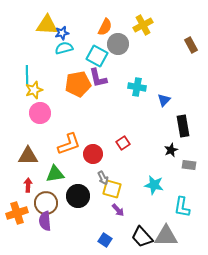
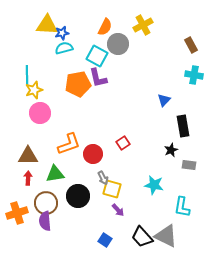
cyan cross: moved 57 px right, 12 px up
red arrow: moved 7 px up
gray triangle: rotated 25 degrees clockwise
